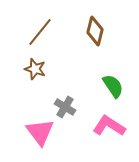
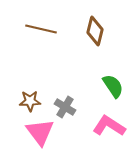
brown line: moved 1 px right, 3 px up; rotated 64 degrees clockwise
brown star: moved 5 px left, 32 px down; rotated 20 degrees counterclockwise
